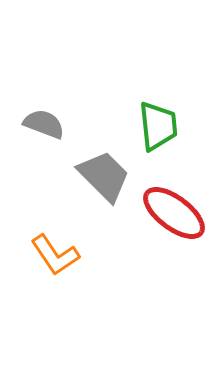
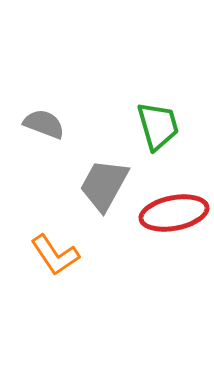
green trapezoid: rotated 10 degrees counterclockwise
gray trapezoid: moved 9 px down; rotated 106 degrees counterclockwise
red ellipse: rotated 48 degrees counterclockwise
